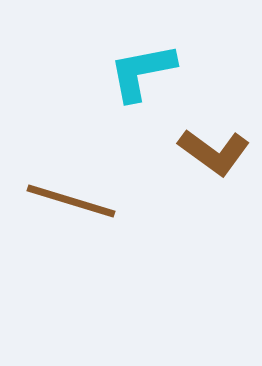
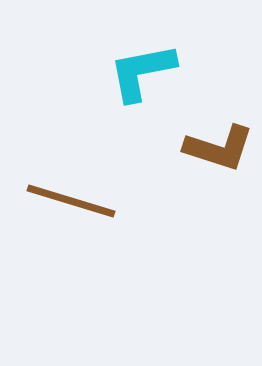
brown L-shape: moved 5 px right, 4 px up; rotated 18 degrees counterclockwise
